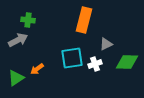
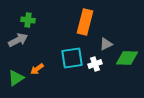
orange rectangle: moved 1 px right, 2 px down
green diamond: moved 4 px up
